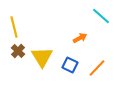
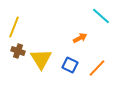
yellow line: rotated 35 degrees clockwise
brown cross: rotated 24 degrees counterclockwise
yellow triangle: moved 1 px left, 2 px down
